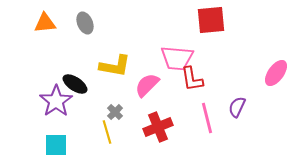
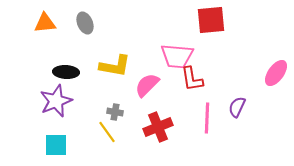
pink trapezoid: moved 2 px up
black ellipse: moved 9 px left, 12 px up; rotated 30 degrees counterclockwise
purple star: rotated 12 degrees clockwise
gray cross: rotated 35 degrees counterclockwise
pink line: rotated 16 degrees clockwise
yellow line: rotated 20 degrees counterclockwise
